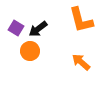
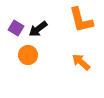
orange circle: moved 2 px left, 4 px down
